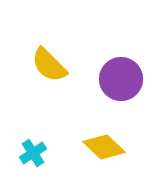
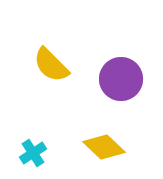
yellow semicircle: moved 2 px right
